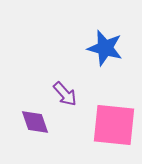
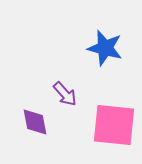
purple diamond: rotated 8 degrees clockwise
